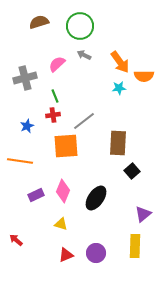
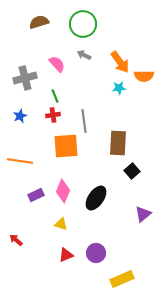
green circle: moved 3 px right, 2 px up
pink semicircle: rotated 90 degrees clockwise
gray line: rotated 60 degrees counterclockwise
blue star: moved 7 px left, 10 px up
yellow rectangle: moved 13 px left, 33 px down; rotated 65 degrees clockwise
